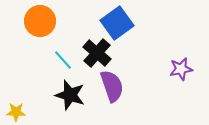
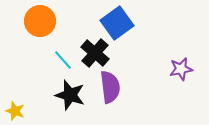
black cross: moved 2 px left
purple semicircle: moved 2 px left, 1 px down; rotated 12 degrees clockwise
yellow star: moved 1 px left, 1 px up; rotated 18 degrees clockwise
